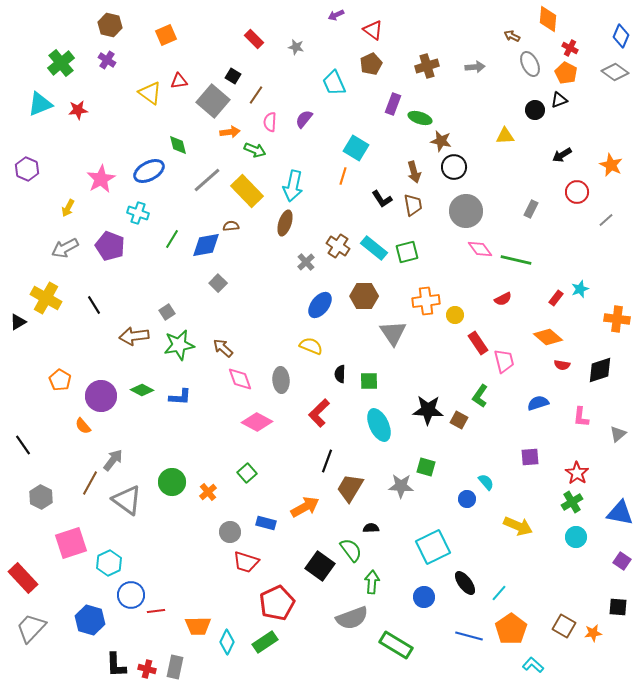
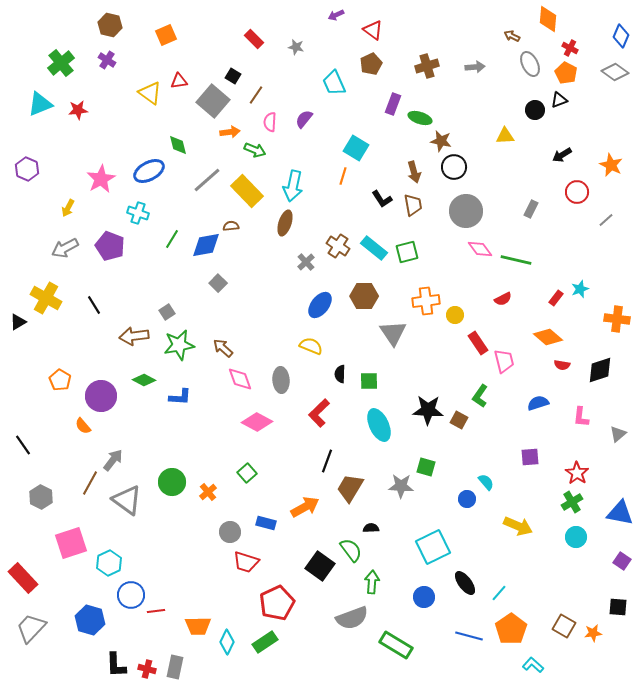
green diamond at (142, 390): moved 2 px right, 10 px up
